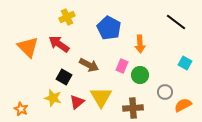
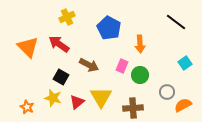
cyan square: rotated 24 degrees clockwise
black square: moved 3 px left
gray circle: moved 2 px right
orange star: moved 6 px right, 2 px up
